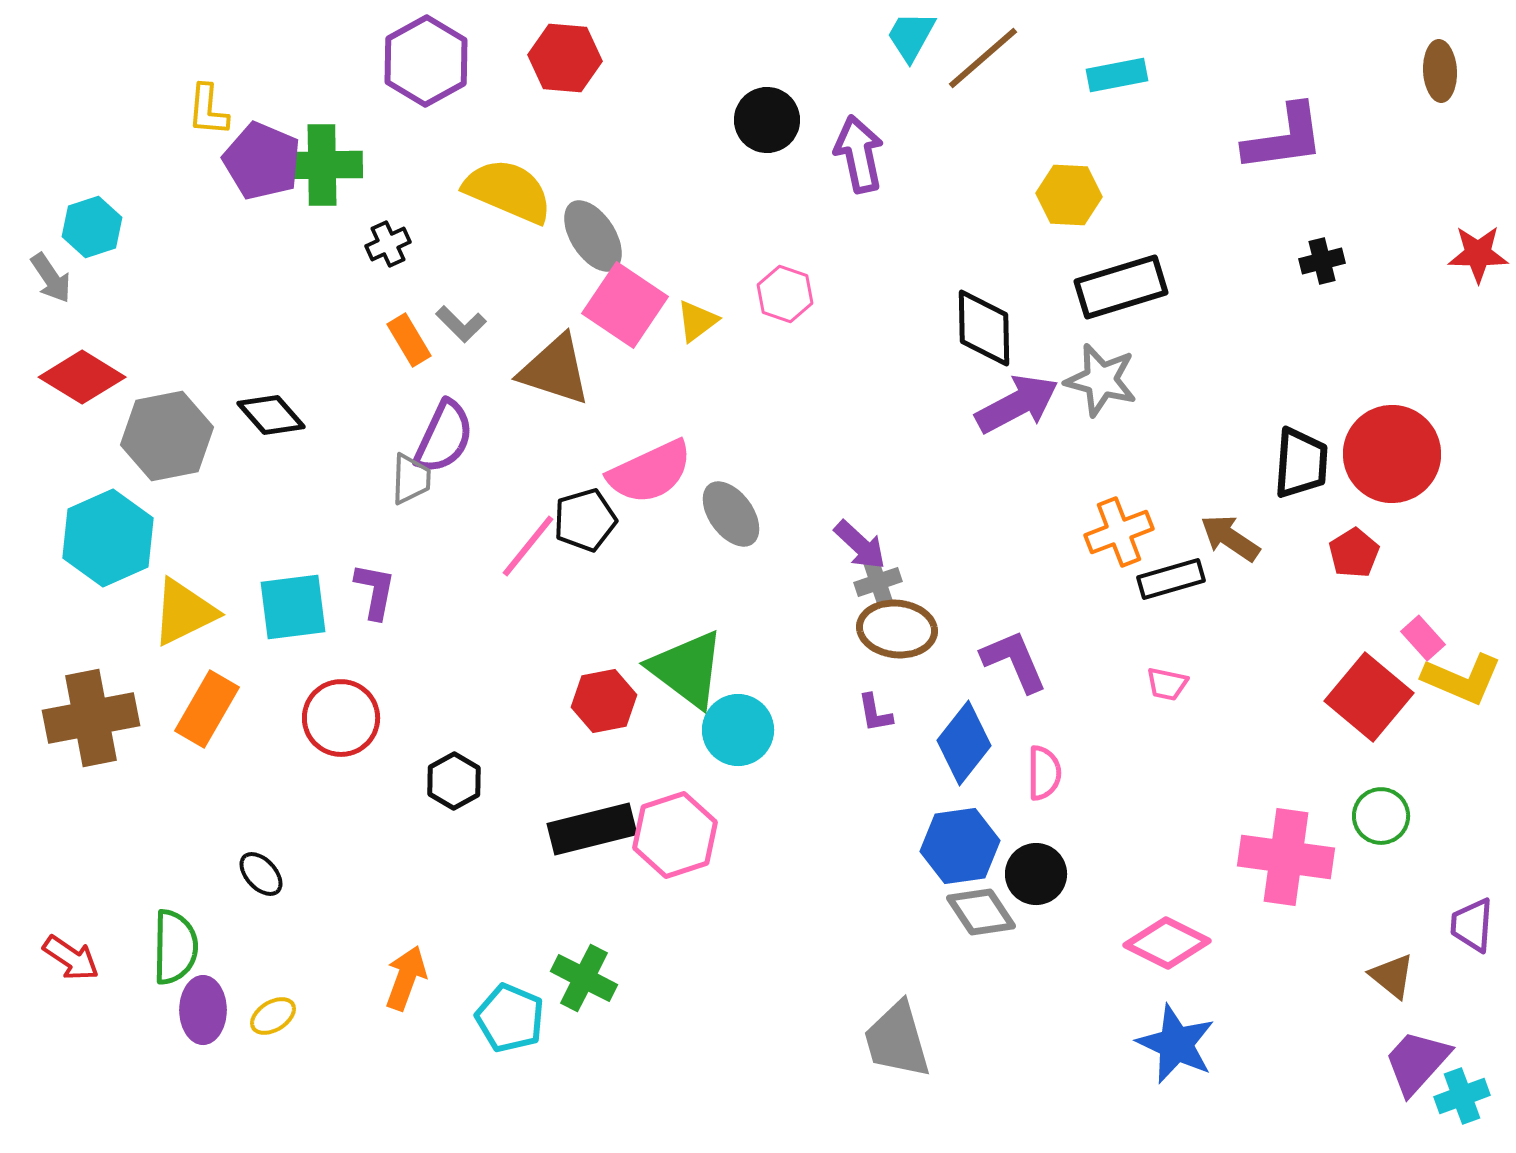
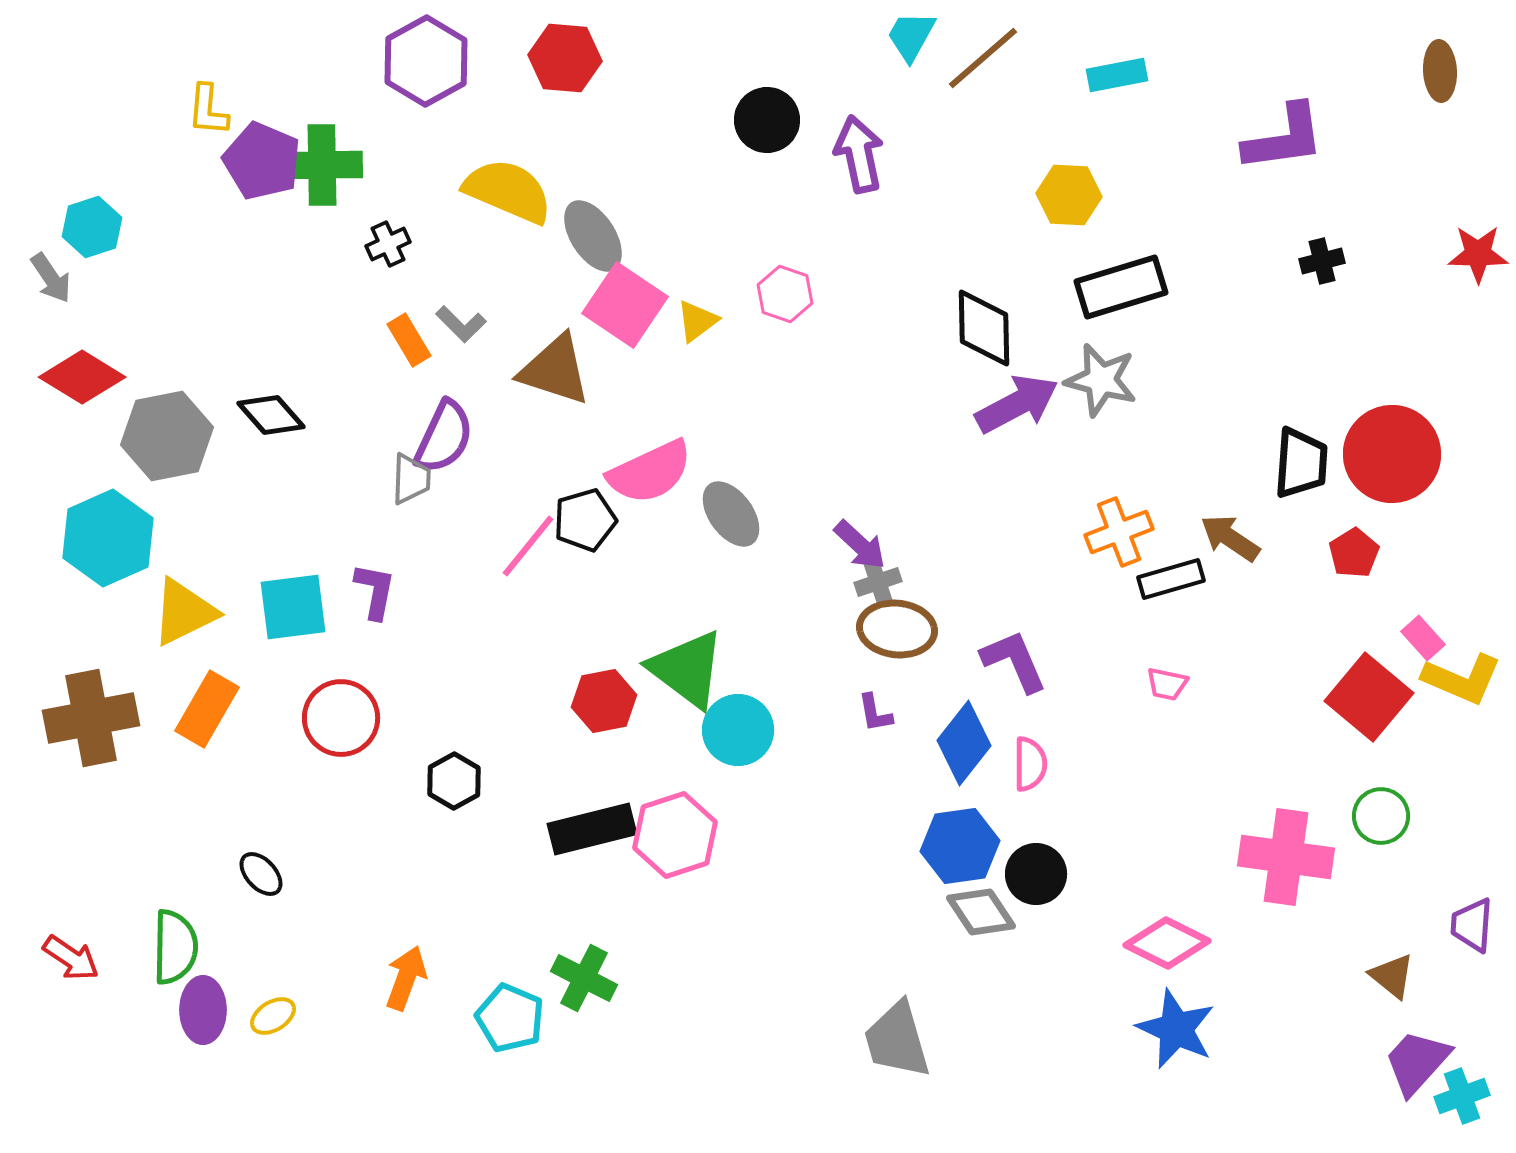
pink semicircle at (1044, 773): moved 14 px left, 9 px up
blue star at (1176, 1044): moved 15 px up
